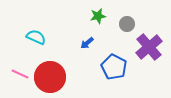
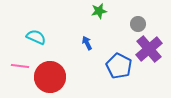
green star: moved 1 px right, 5 px up
gray circle: moved 11 px right
blue arrow: rotated 104 degrees clockwise
purple cross: moved 2 px down
blue pentagon: moved 5 px right, 1 px up
pink line: moved 8 px up; rotated 18 degrees counterclockwise
